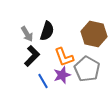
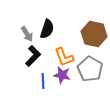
black semicircle: moved 2 px up
black L-shape: moved 1 px right
gray pentagon: moved 3 px right
purple star: rotated 30 degrees clockwise
blue line: rotated 28 degrees clockwise
